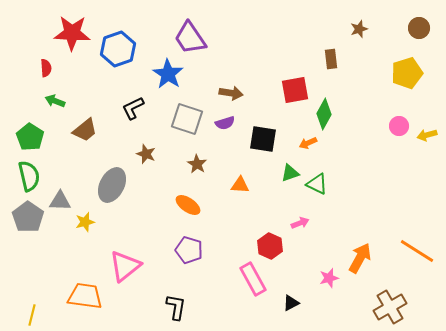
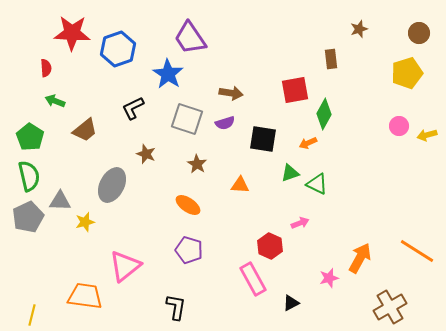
brown circle at (419, 28): moved 5 px down
gray pentagon at (28, 217): rotated 12 degrees clockwise
